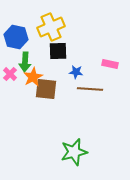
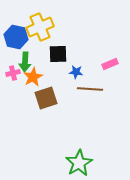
yellow cross: moved 11 px left
black square: moved 3 px down
pink rectangle: rotated 35 degrees counterclockwise
pink cross: moved 3 px right, 1 px up; rotated 32 degrees clockwise
brown square: moved 9 px down; rotated 25 degrees counterclockwise
green star: moved 5 px right, 11 px down; rotated 16 degrees counterclockwise
